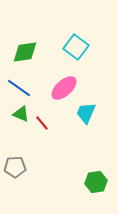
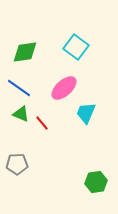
gray pentagon: moved 2 px right, 3 px up
